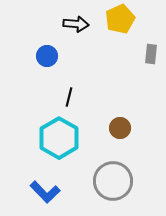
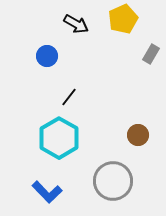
yellow pentagon: moved 3 px right
black arrow: rotated 25 degrees clockwise
gray rectangle: rotated 24 degrees clockwise
black line: rotated 24 degrees clockwise
brown circle: moved 18 px right, 7 px down
blue L-shape: moved 2 px right
